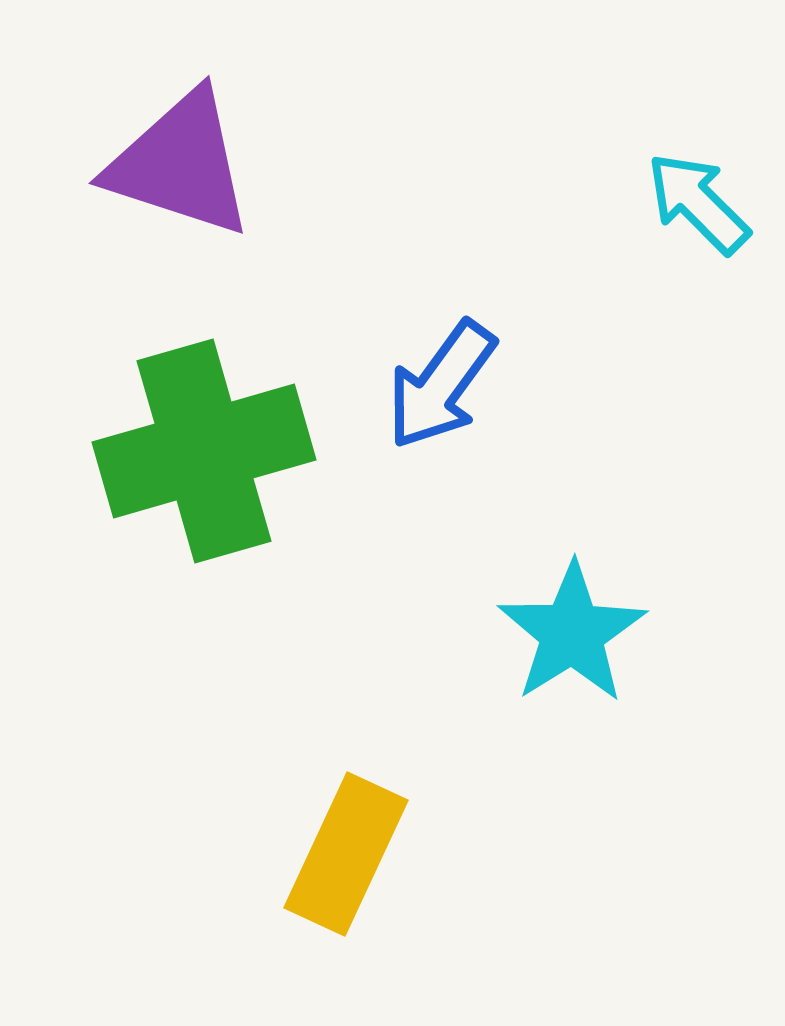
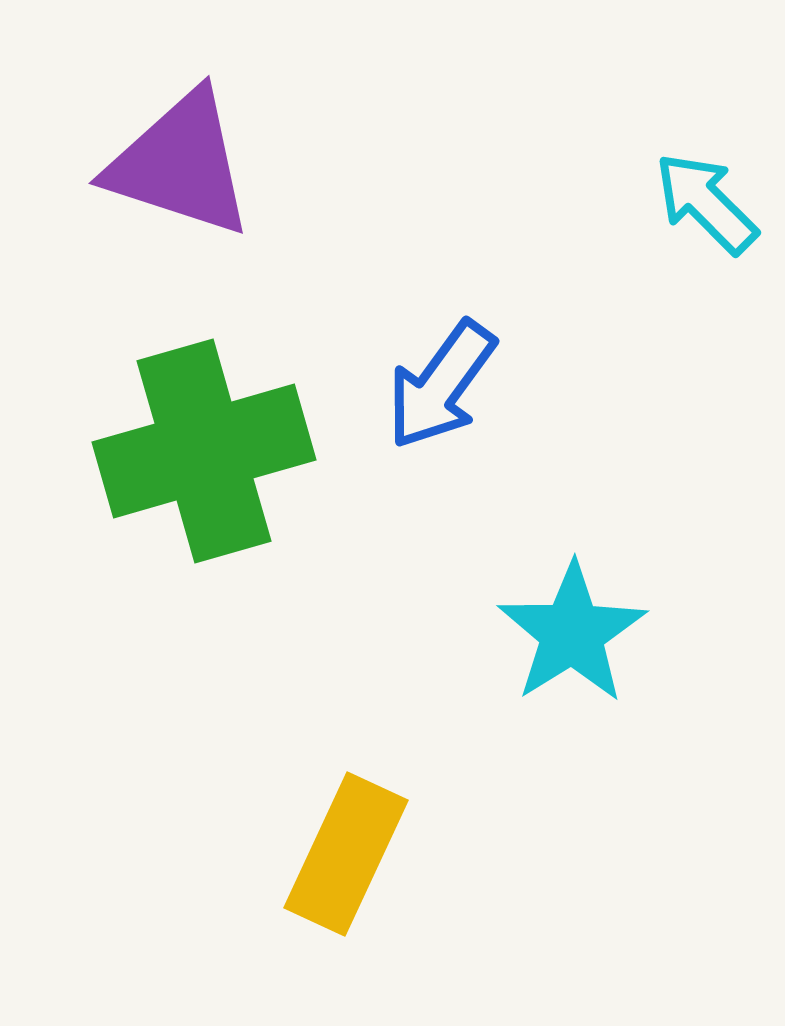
cyan arrow: moved 8 px right
